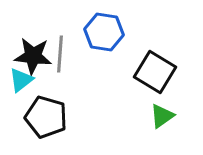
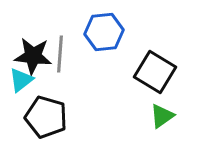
blue hexagon: rotated 15 degrees counterclockwise
